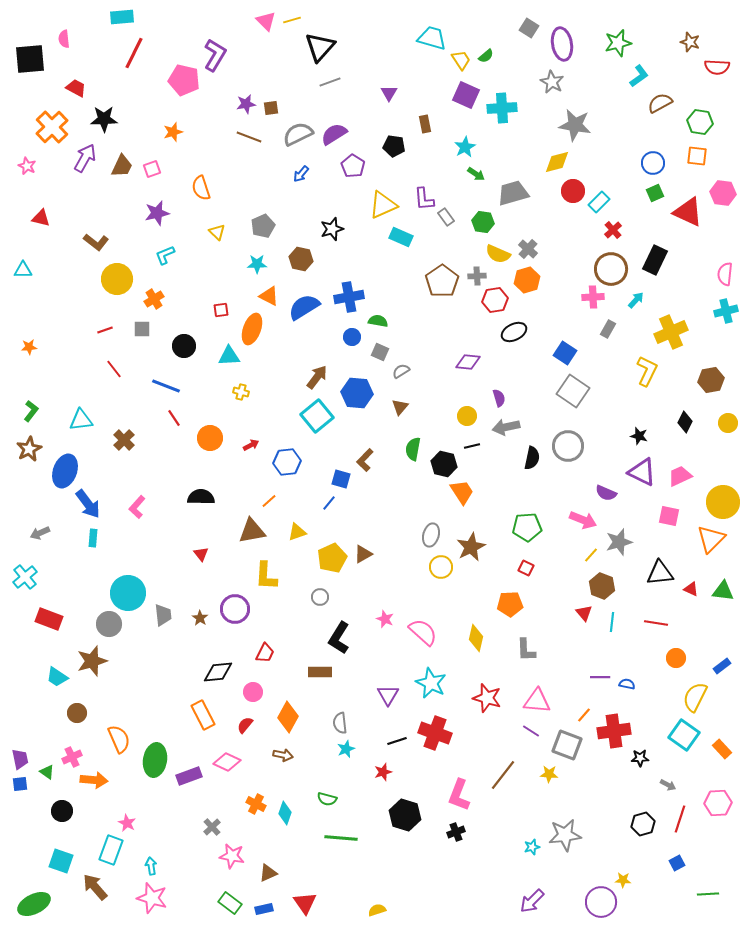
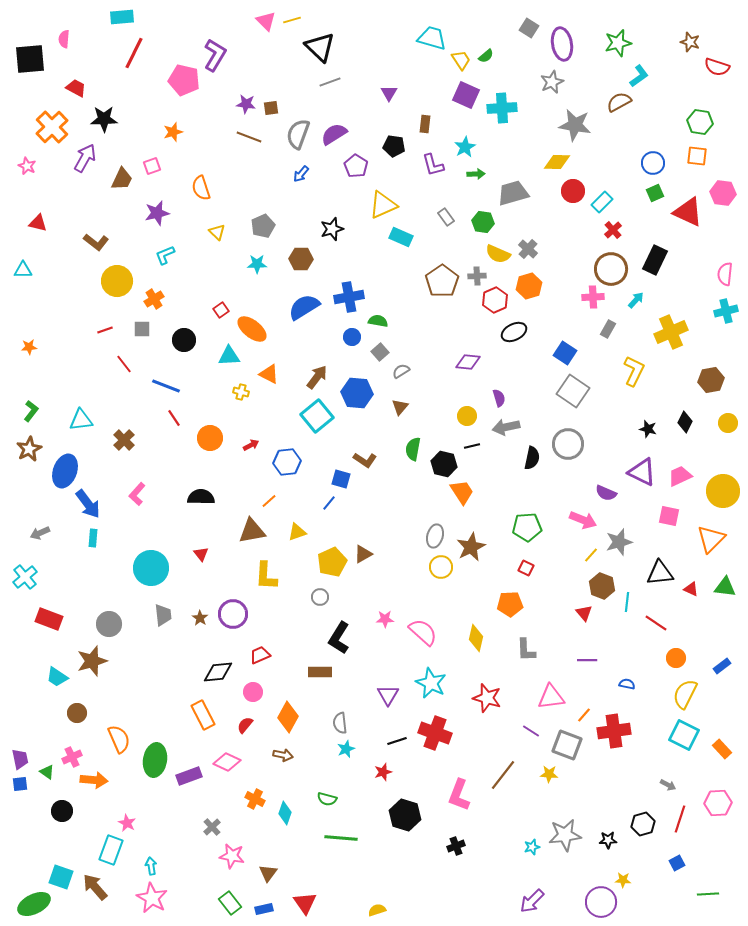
pink semicircle at (64, 39): rotated 12 degrees clockwise
black triangle at (320, 47): rotated 28 degrees counterclockwise
red semicircle at (717, 67): rotated 15 degrees clockwise
gray star at (552, 82): rotated 20 degrees clockwise
brown semicircle at (660, 103): moved 41 px left, 1 px up
purple star at (246, 104): rotated 18 degrees clockwise
brown rectangle at (425, 124): rotated 18 degrees clockwise
gray semicircle at (298, 134): rotated 44 degrees counterclockwise
yellow diamond at (557, 162): rotated 16 degrees clockwise
brown trapezoid at (122, 166): moved 13 px down
purple pentagon at (353, 166): moved 3 px right
pink square at (152, 169): moved 3 px up
green arrow at (476, 174): rotated 36 degrees counterclockwise
purple L-shape at (424, 199): moved 9 px right, 34 px up; rotated 10 degrees counterclockwise
cyan rectangle at (599, 202): moved 3 px right
red triangle at (41, 218): moved 3 px left, 5 px down
brown hexagon at (301, 259): rotated 10 degrees counterclockwise
yellow circle at (117, 279): moved 2 px down
orange hexagon at (527, 280): moved 2 px right, 6 px down
orange triangle at (269, 296): moved 78 px down
red hexagon at (495, 300): rotated 15 degrees counterclockwise
red square at (221, 310): rotated 28 degrees counterclockwise
orange ellipse at (252, 329): rotated 72 degrees counterclockwise
black circle at (184, 346): moved 6 px up
gray square at (380, 352): rotated 24 degrees clockwise
red line at (114, 369): moved 10 px right, 5 px up
yellow L-shape at (647, 371): moved 13 px left
black star at (639, 436): moved 9 px right, 7 px up
gray circle at (568, 446): moved 2 px up
brown L-shape at (365, 460): rotated 100 degrees counterclockwise
yellow circle at (723, 502): moved 11 px up
pink L-shape at (137, 507): moved 13 px up
gray ellipse at (431, 535): moved 4 px right, 1 px down
yellow pentagon at (332, 558): moved 4 px down
green triangle at (723, 591): moved 2 px right, 4 px up
cyan circle at (128, 593): moved 23 px right, 25 px up
purple circle at (235, 609): moved 2 px left, 5 px down
pink star at (385, 619): rotated 24 degrees counterclockwise
cyan line at (612, 622): moved 15 px right, 20 px up
red line at (656, 623): rotated 25 degrees clockwise
red trapezoid at (265, 653): moved 5 px left, 2 px down; rotated 140 degrees counterclockwise
purple line at (600, 677): moved 13 px left, 17 px up
yellow semicircle at (695, 697): moved 10 px left, 3 px up
pink triangle at (537, 701): moved 14 px right, 4 px up; rotated 12 degrees counterclockwise
cyan square at (684, 735): rotated 8 degrees counterclockwise
black star at (640, 758): moved 32 px left, 82 px down
orange cross at (256, 804): moved 1 px left, 5 px up
black cross at (456, 832): moved 14 px down
cyan square at (61, 861): moved 16 px down
brown triangle at (268, 873): rotated 30 degrees counterclockwise
pink star at (152, 898): rotated 12 degrees clockwise
green rectangle at (230, 903): rotated 15 degrees clockwise
